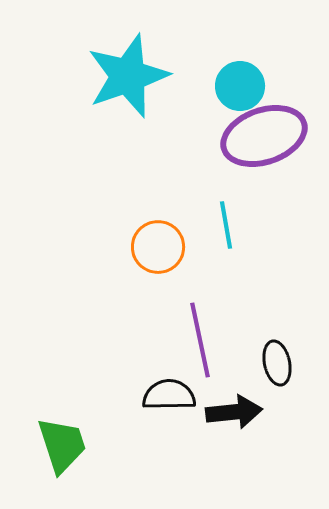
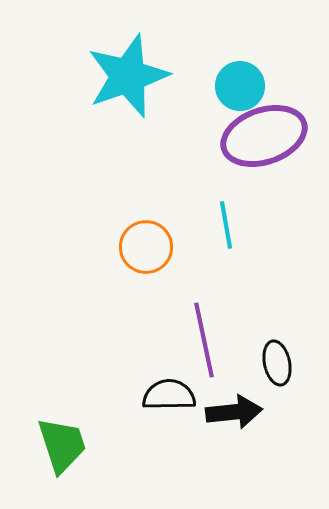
orange circle: moved 12 px left
purple line: moved 4 px right
